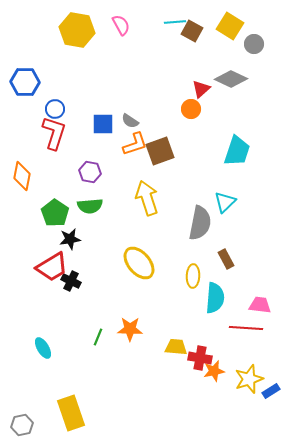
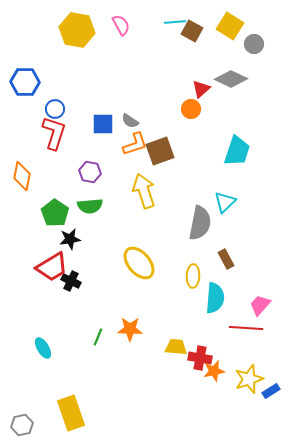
yellow arrow at (147, 198): moved 3 px left, 7 px up
pink trapezoid at (260, 305): rotated 55 degrees counterclockwise
